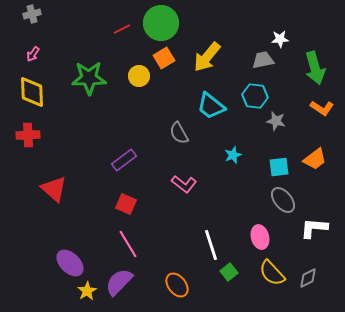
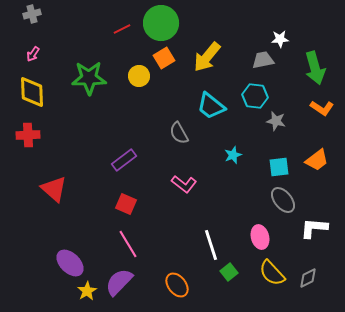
orange trapezoid: moved 2 px right, 1 px down
